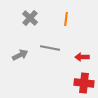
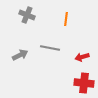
gray cross: moved 3 px left, 3 px up; rotated 21 degrees counterclockwise
red arrow: rotated 16 degrees counterclockwise
